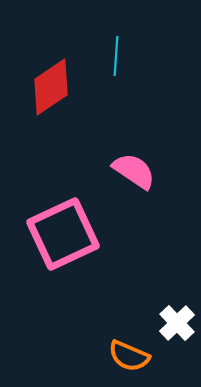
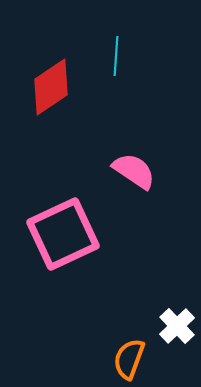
white cross: moved 3 px down
orange semicircle: moved 3 px down; rotated 87 degrees clockwise
